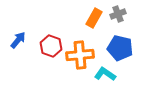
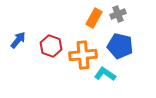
blue pentagon: moved 2 px up
orange cross: moved 3 px right
